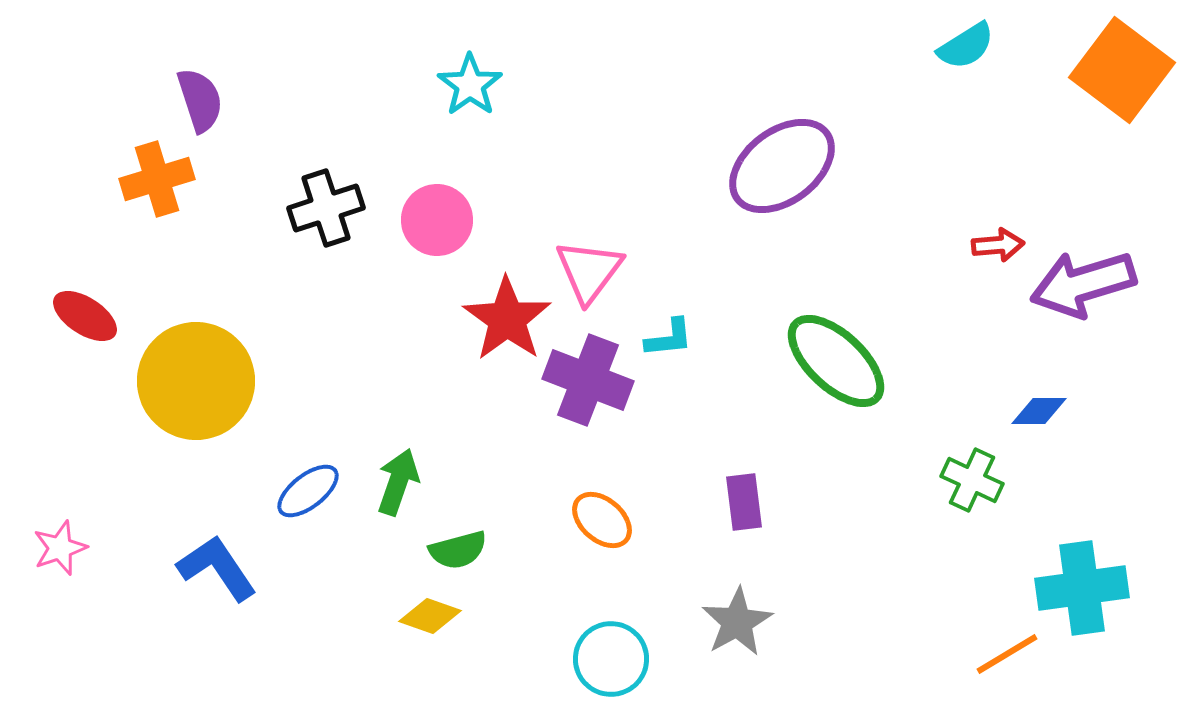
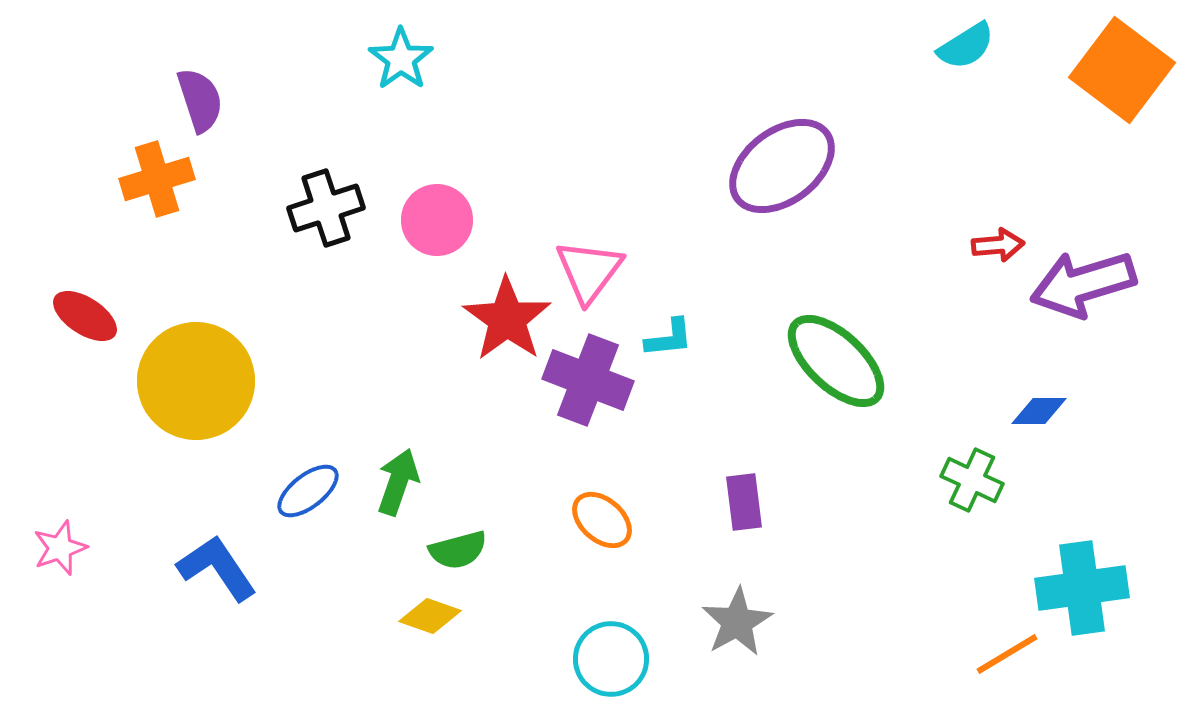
cyan star: moved 69 px left, 26 px up
